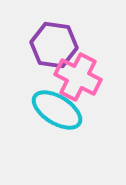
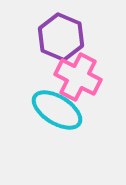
purple hexagon: moved 7 px right, 8 px up; rotated 15 degrees clockwise
